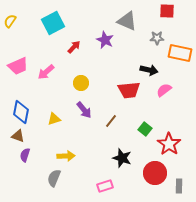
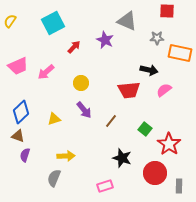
blue diamond: rotated 35 degrees clockwise
